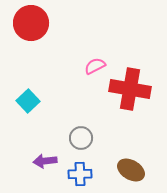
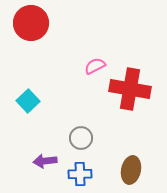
brown ellipse: rotated 72 degrees clockwise
